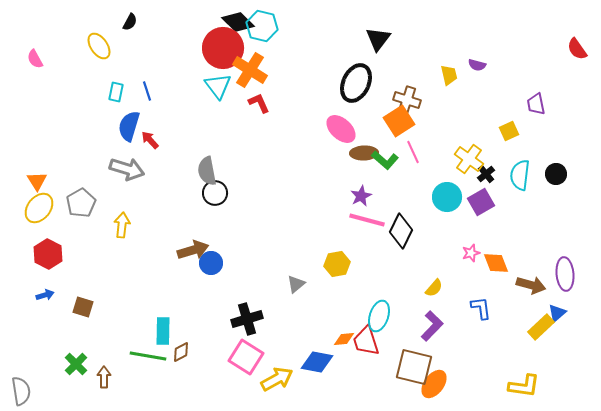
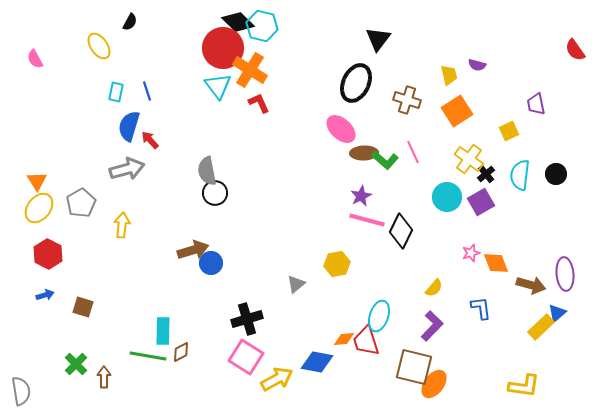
red semicircle at (577, 49): moved 2 px left, 1 px down
orange square at (399, 121): moved 58 px right, 10 px up
gray arrow at (127, 169): rotated 32 degrees counterclockwise
